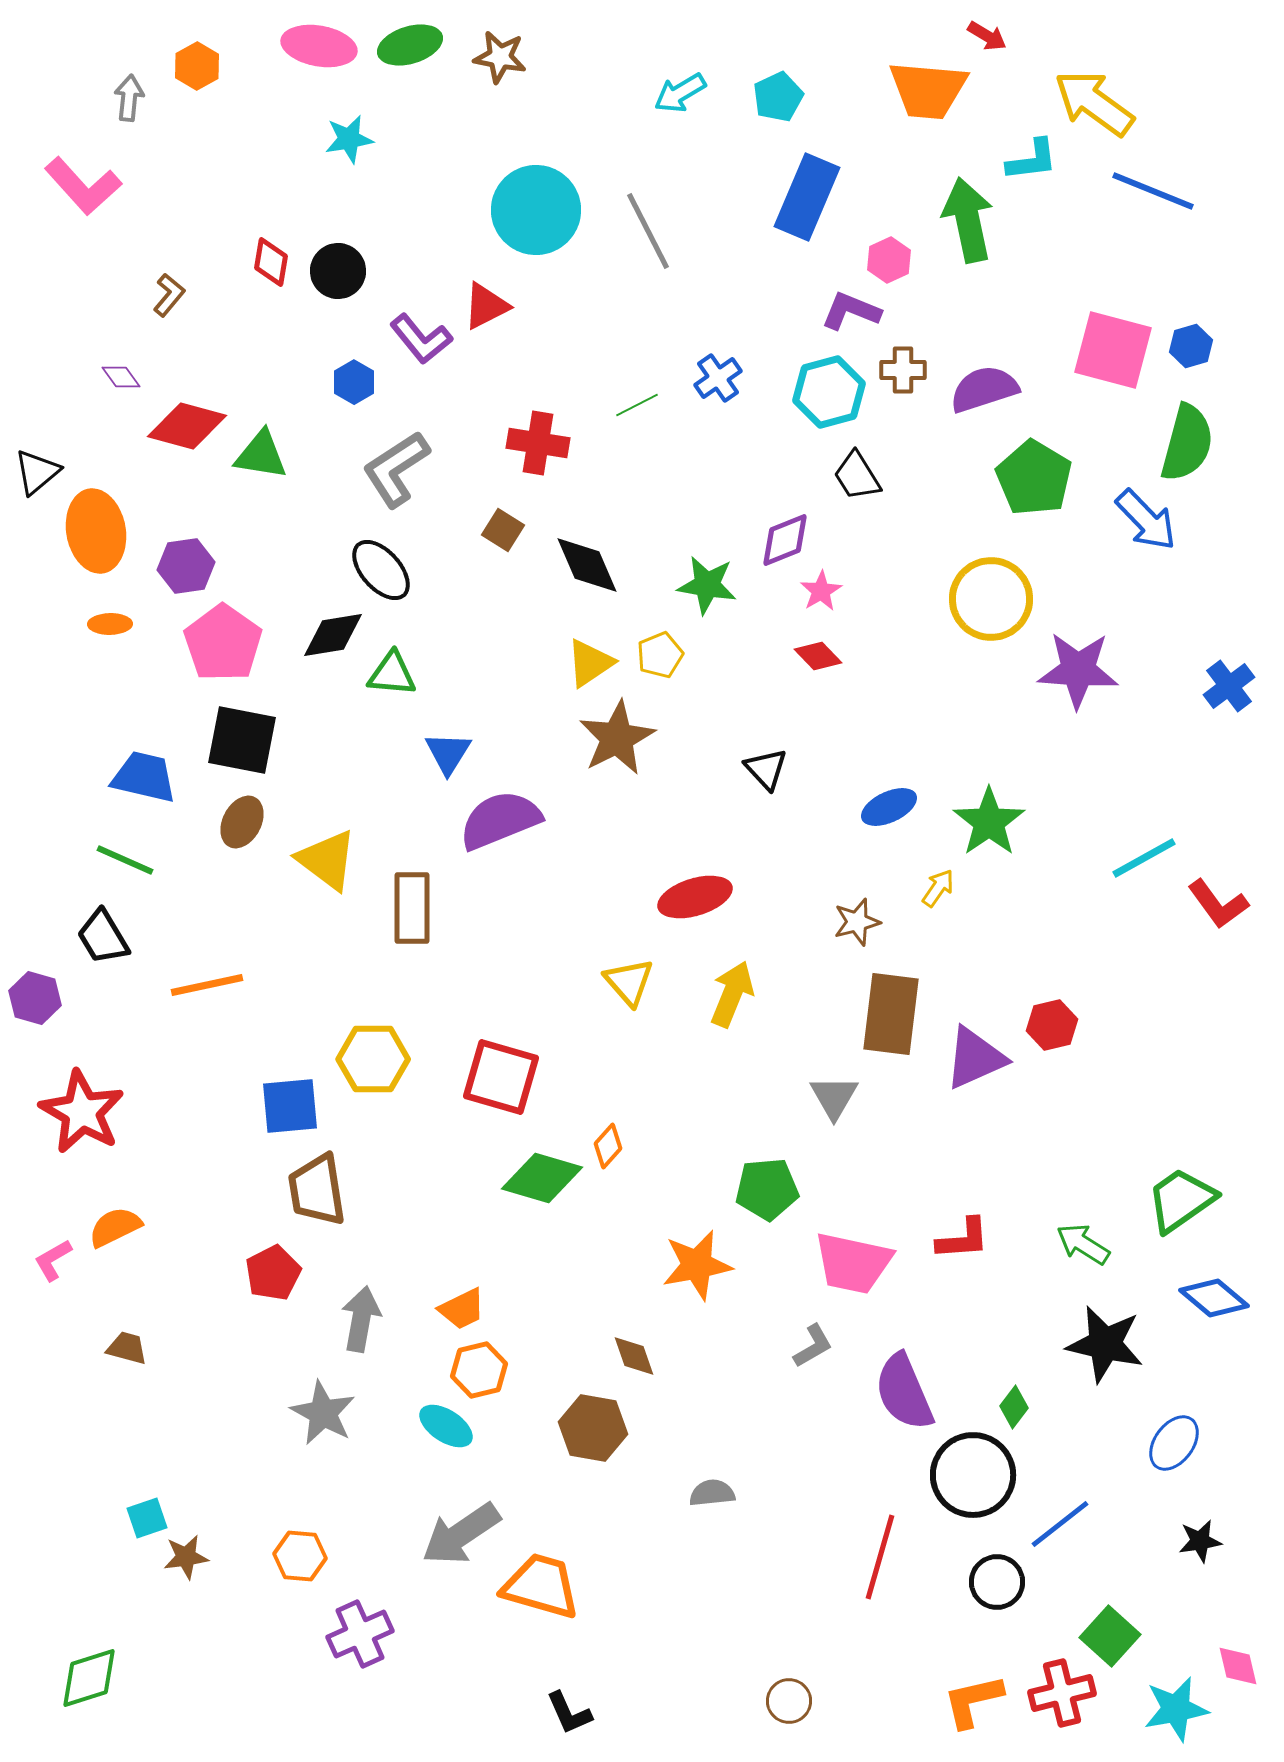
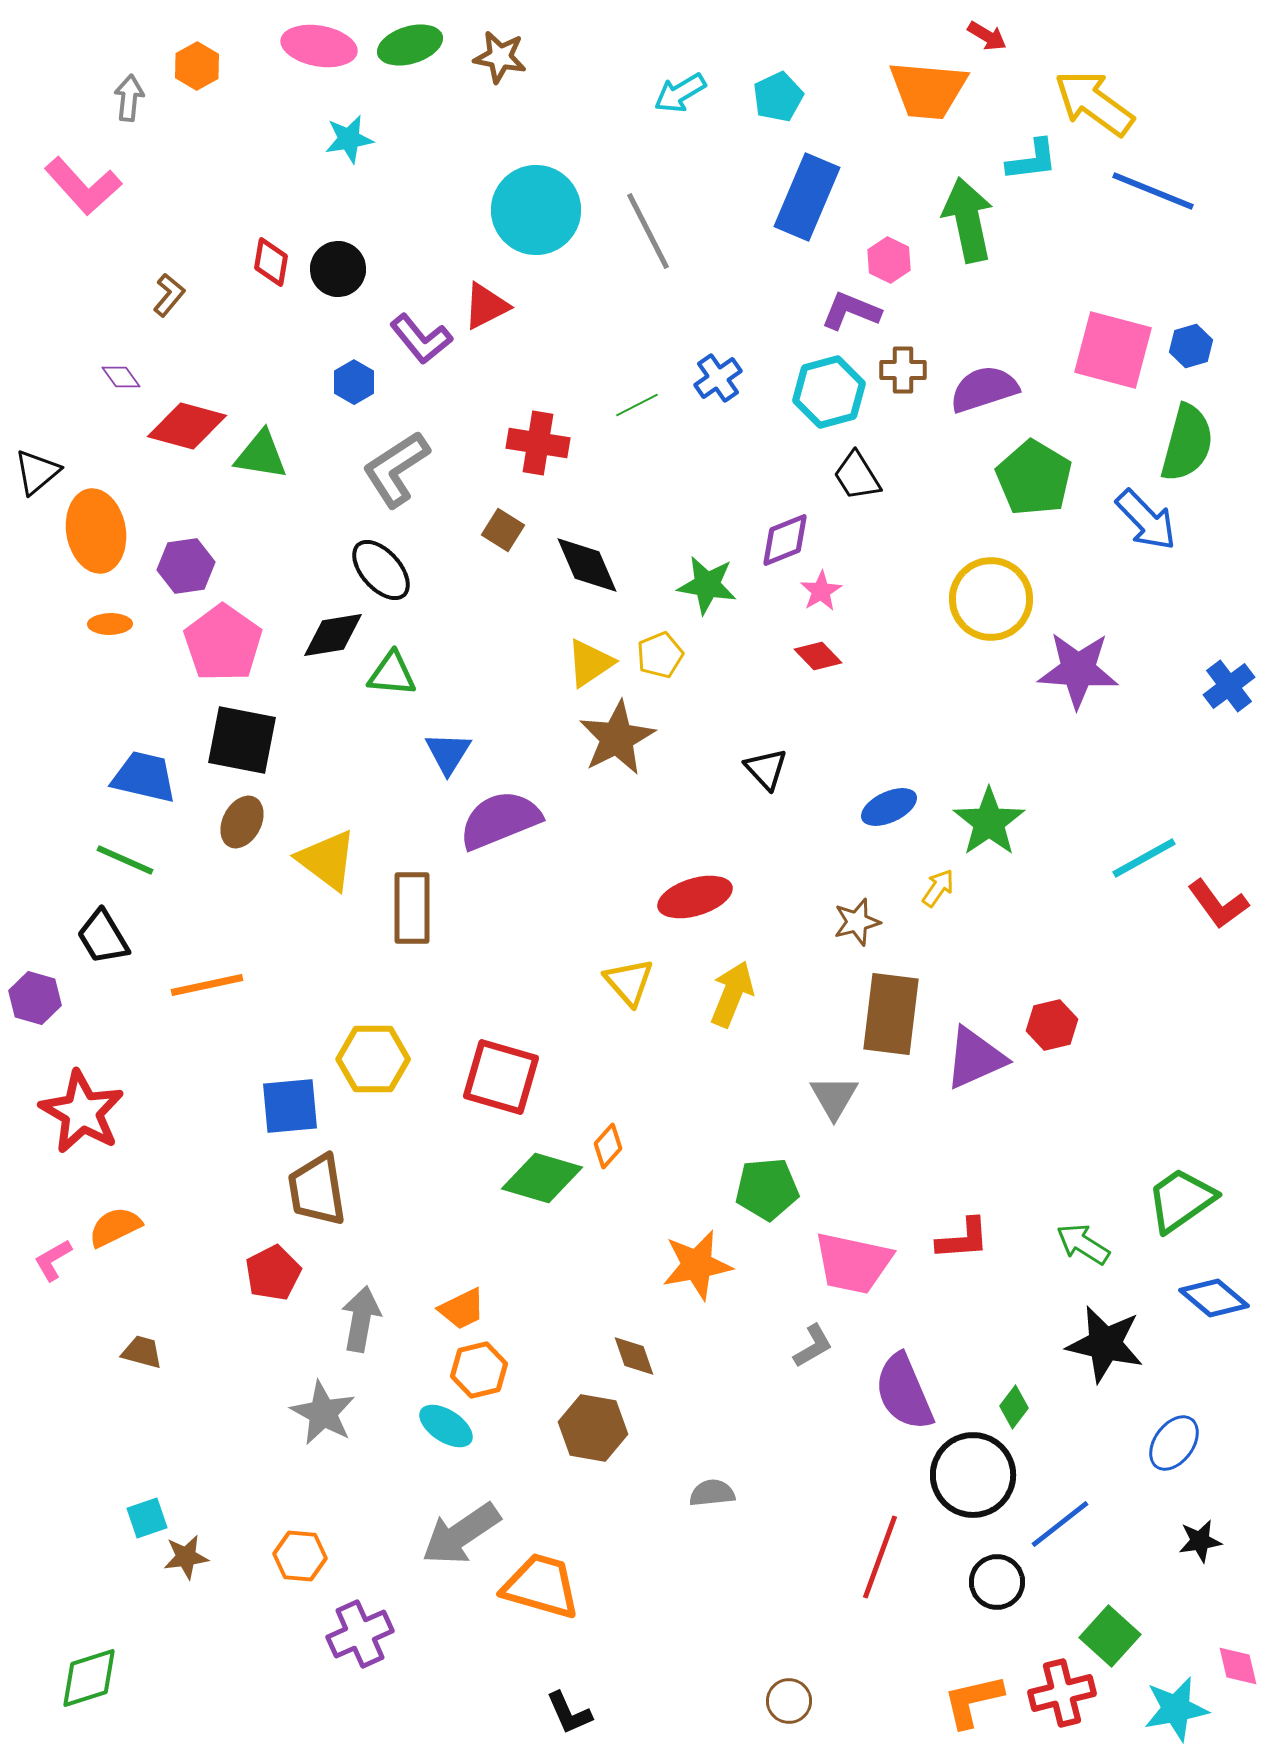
pink hexagon at (889, 260): rotated 9 degrees counterclockwise
black circle at (338, 271): moved 2 px up
brown trapezoid at (127, 1348): moved 15 px right, 4 px down
red line at (880, 1557): rotated 4 degrees clockwise
